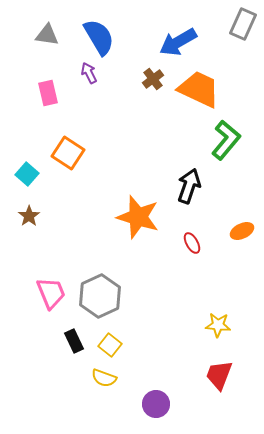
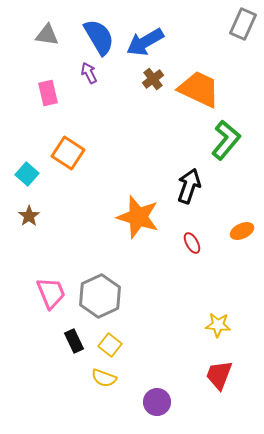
blue arrow: moved 33 px left
purple circle: moved 1 px right, 2 px up
